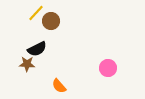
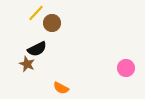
brown circle: moved 1 px right, 2 px down
brown star: rotated 21 degrees clockwise
pink circle: moved 18 px right
orange semicircle: moved 2 px right, 2 px down; rotated 21 degrees counterclockwise
